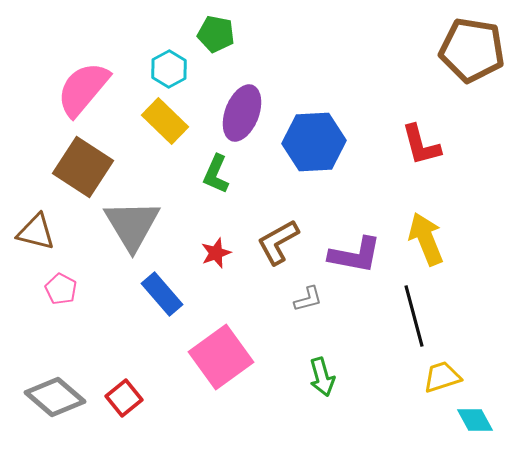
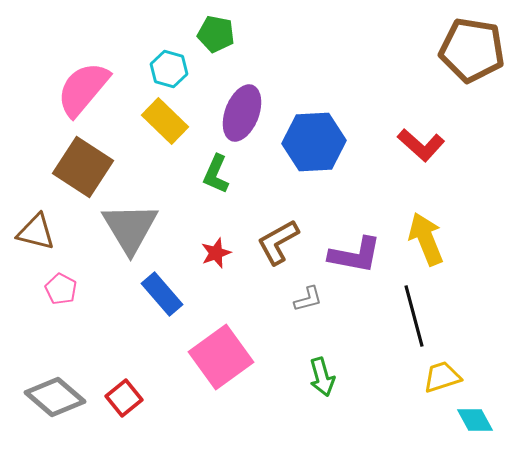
cyan hexagon: rotated 15 degrees counterclockwise
red L-shape: rotated 33 degrees counterclockwise
gray triangle: moved 2 px left, 3 px down
